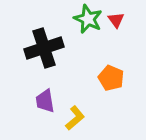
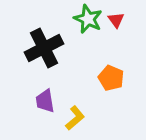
black cross: rotated 9 degrees counterclockwise
